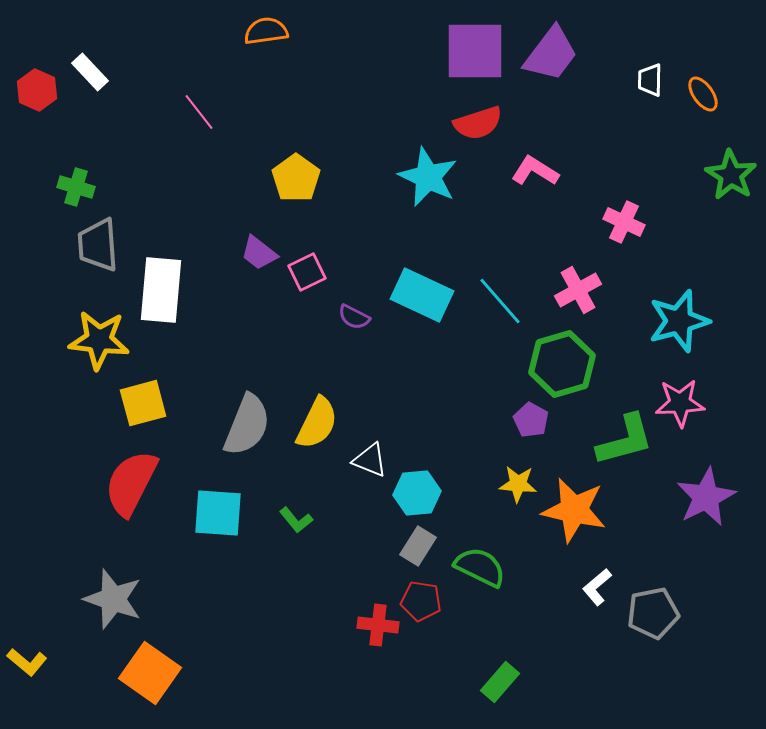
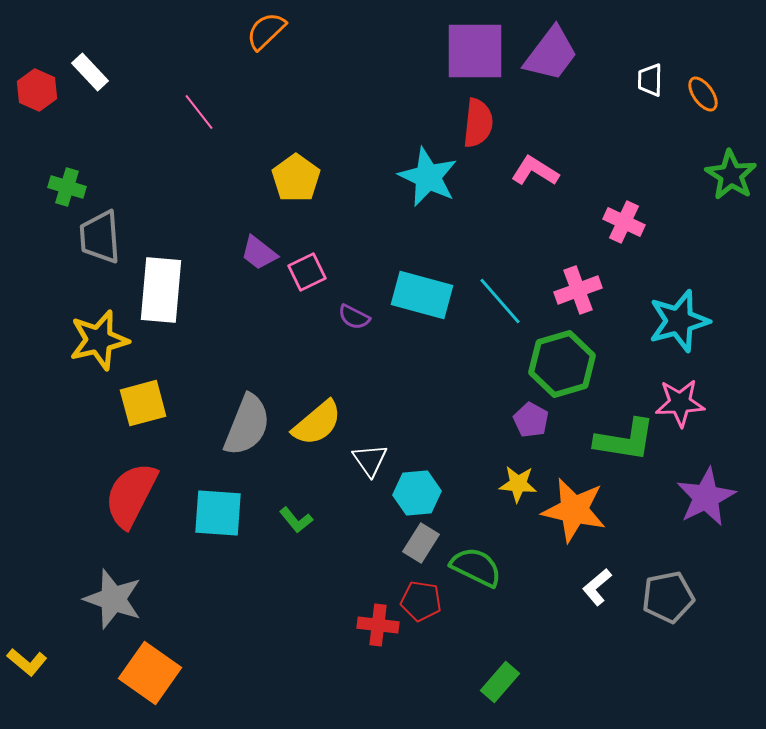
orange semicircle at (266, 31): rotated 36 degrees counterclockwise
red semicircle at (478, 123): rotated 66 degrees counterclockwise
green cross at (76, 187): moved 9 px left
gray trapezoid at (98, 245): moved 2 px right, 8 px up
pink cross at (578, 290): rotated 9 degrees clockwise
cyan rectangle at (422, 295): rotated 10 degrees counterclockwise
yellow star at (99, 340): rotated 20 degrees counterclockwise
yellow semicircle at (317, 423): rotated 24 degrees clockwise
green L-shape at (625, 440): rotated 24 degrees clockwise
white triangle at (370, 460): rotated 33 degrees clockwise
red semicircle at (131, 483): moved 12 px down
gray rectangle at (418, 546): moved 3 px right, 3 px up
green semicircle at (480, 567): moved 4 px left
gray pentagon at (653, 613): moved 15 px right, 16 px up
